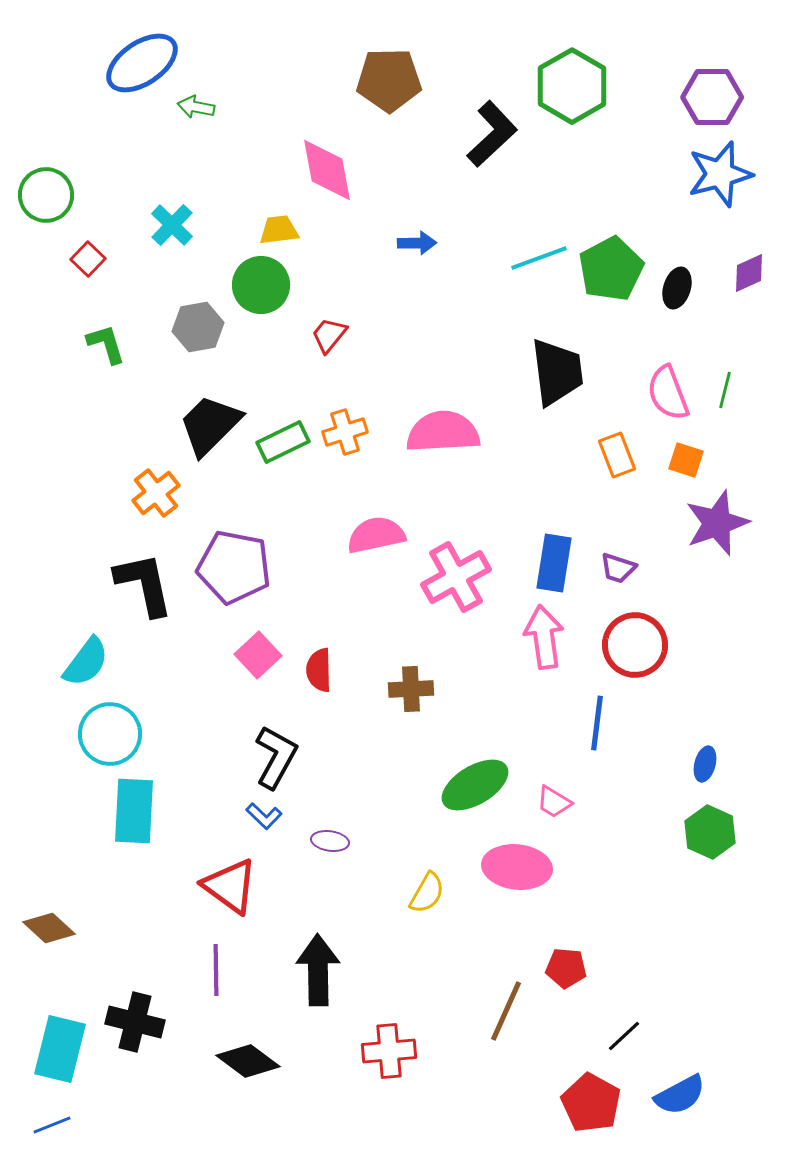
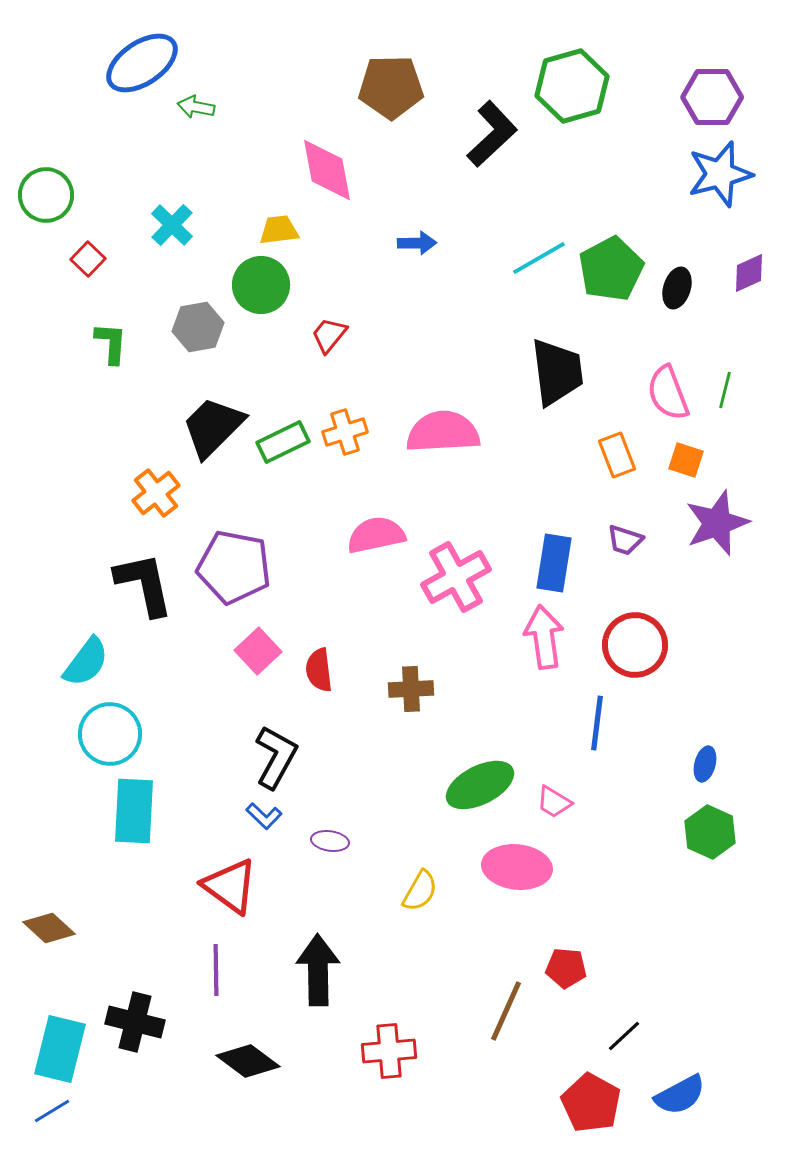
brown pentagon at (389, 80): moved 2 px right, 7 px down
green hexagon at (572, 86): rotated 14 degrees clockwise
cyan line at (539, 258): rotated 10 degrees counterclockwise
green L-shape at (106, 344): moved 5 px right, 1 px up; rotated 21 degrees clockwise
black trapezoid at (210, 425): moved 3 px right, 2 px down
purple trapezoid at (618, 568): moved 7 px right, 28 px up
pink square at (258, 655): moved 4 px up
red semicircle at (319, 670): rotated 6 degrees counterclockwise
green ellipse at (475, 785): moved 5 px right; rotated 4 degrees clockwise
yellow semicircle at (427, 893): moved 7 px left, 2 px up
blue line at (52, 1125): moved 14 px up; rotated 9 degrees counterclockwise
